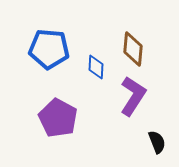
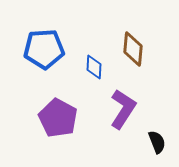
blue pentagon: moved 5 px left; rotated 9 degrees counterclockwise
blue diamond: moved 2 px left
purple L-shape: moved 10 px left, 13 px down
